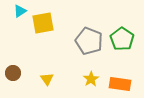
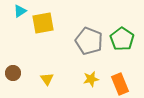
yellow star: rotated 21 degrees clockwise
orange rectangle: rotated 60 degrees clockwise
